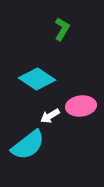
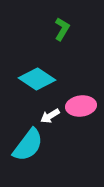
cyan semicircle: rotated 15 degrees counterclockwise
